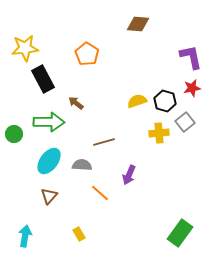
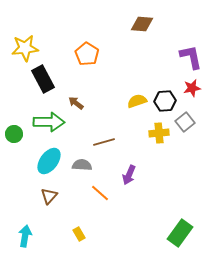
brown diamond: moved 4 px right
black hexagon: rotated 20 degrees counterclockwise
